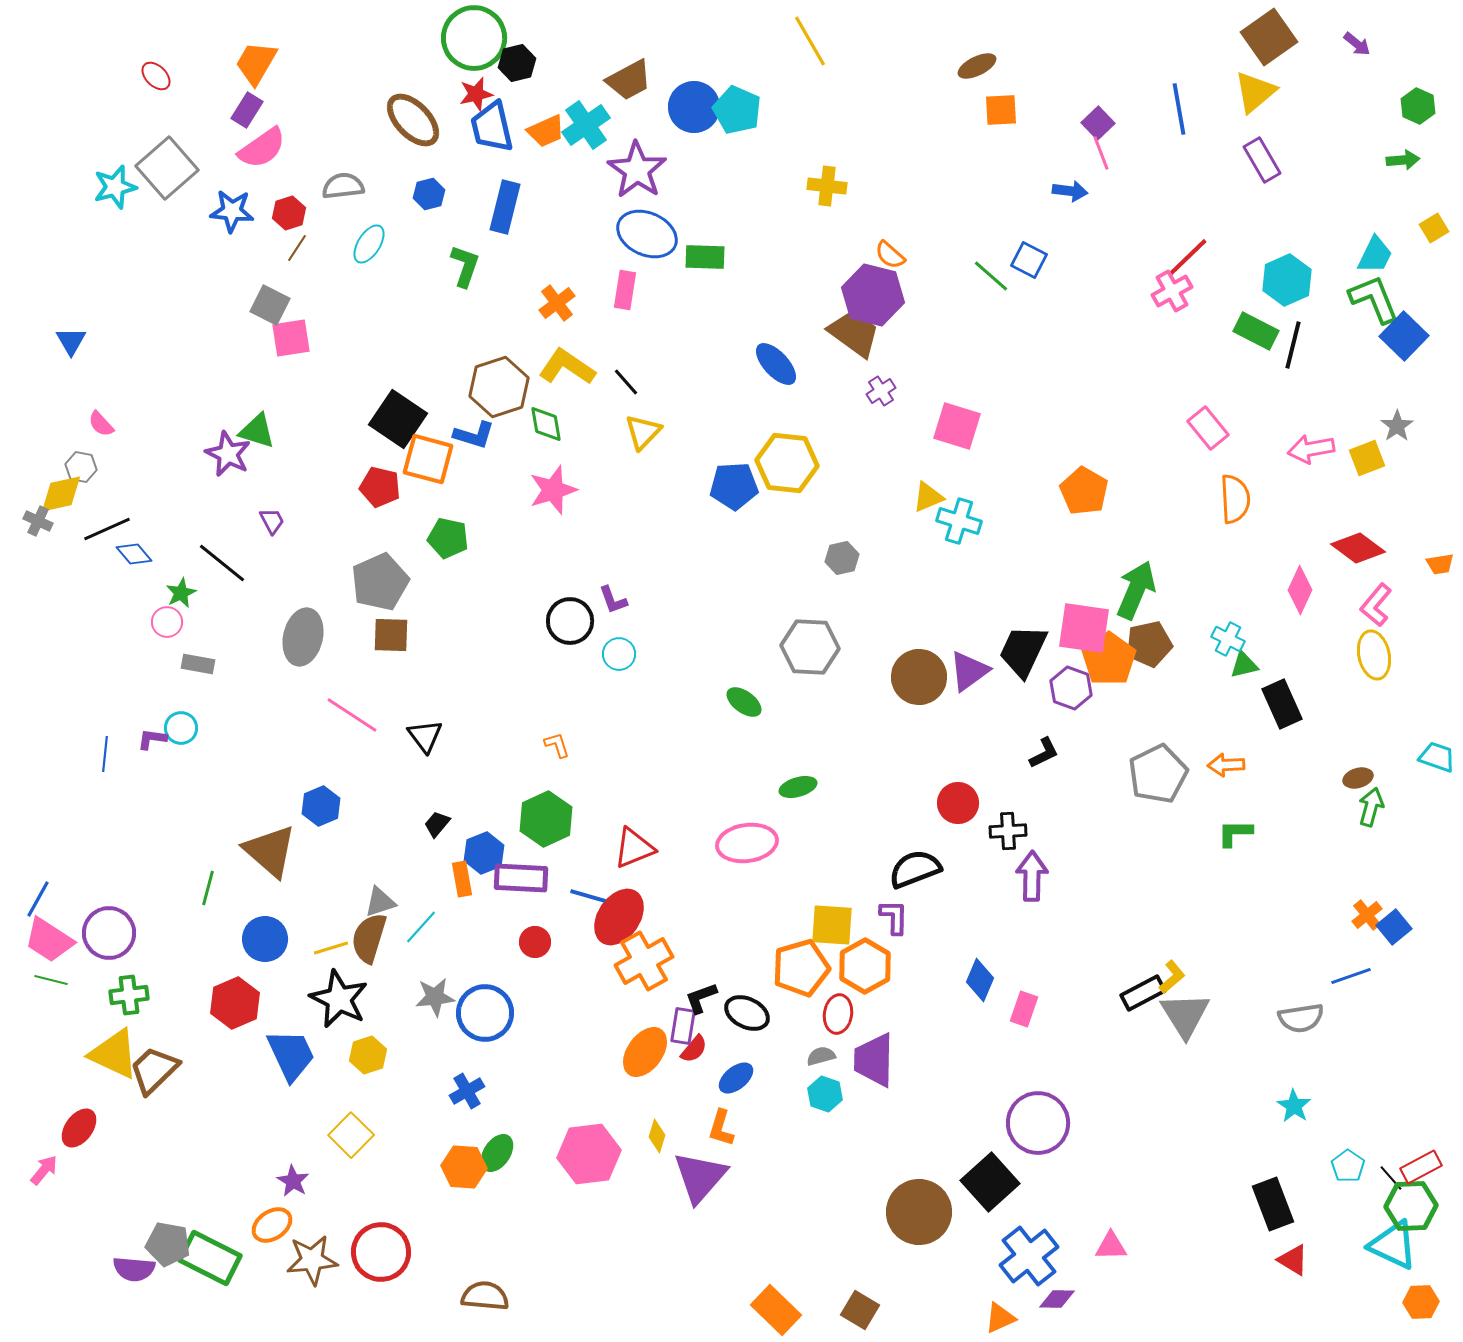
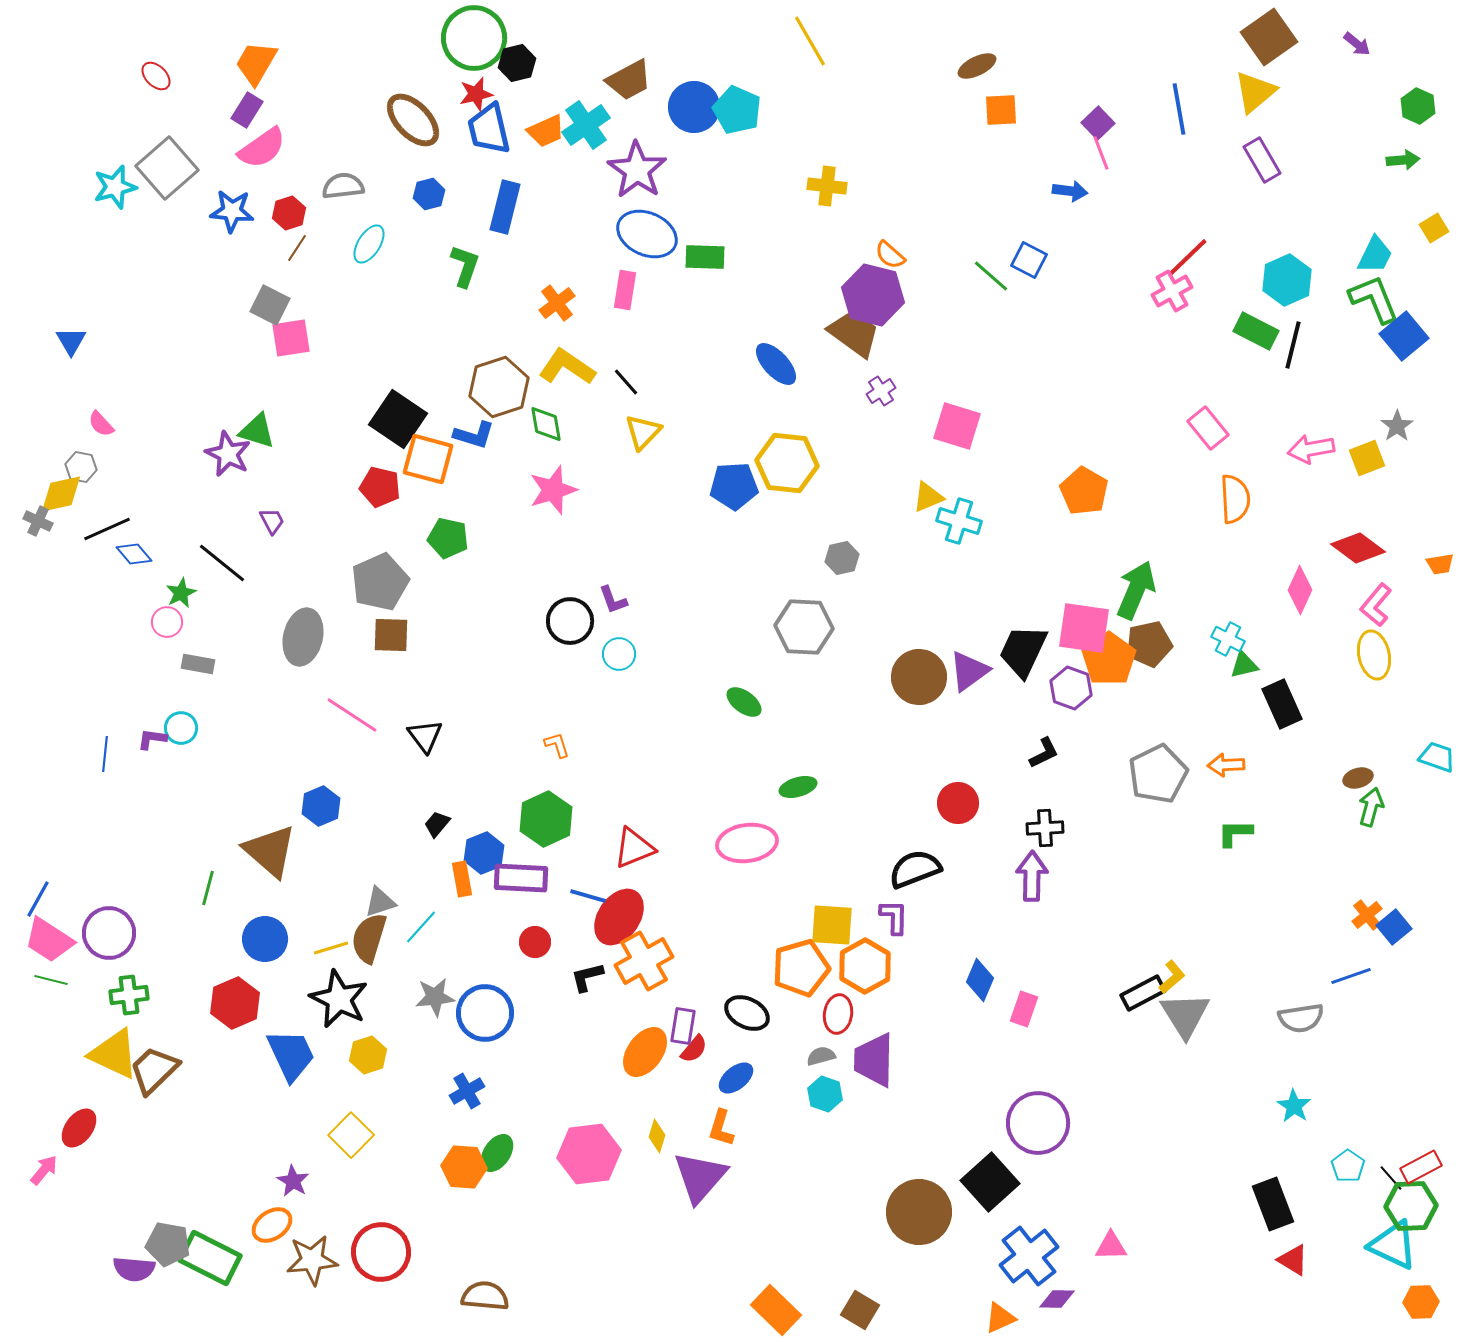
blue trapezoid at (492, 127): moved 3 px left, 2 px down
blue square at (1404, 336): rotated 6 degrees clockwise
gray hexagon at (810, 647): moved 6 px left, 20 px up
black cross at (1008, 831): moved 37 px right, 3 px up
black L-shape at (701, 998): moved 114 px left, 21 px up; rotated 6 degrees clockwise
